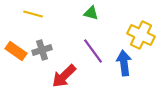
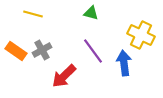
gray cross: rotated 12 degrees counterclockwise
